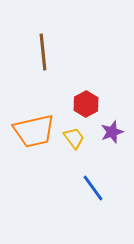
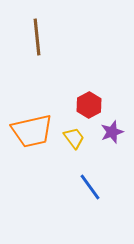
brown line: moved 6 px left, 15 px up
red hexagon: moved 3 px right, 1 px down
orange trapezoid: moved 2 px left
blue line: moved 3 px left, 1 px up
